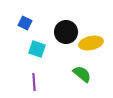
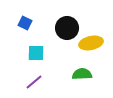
black circle: moved 1 px right, 4 px up
cyan square: moved 1 px left, 4 px down; rotated 18 degrees counterclockwise
green semicircle: rotated 42 degrees counterclockwise
purple line: rotated 54 degrees clockwise
